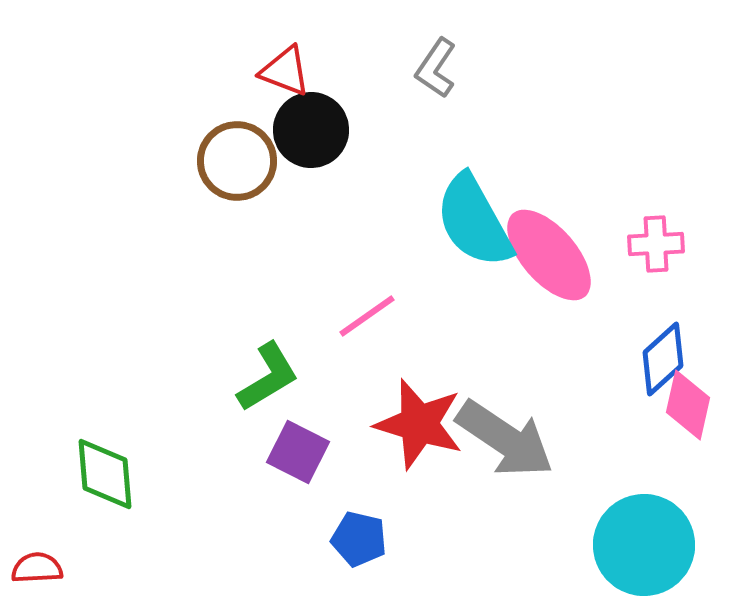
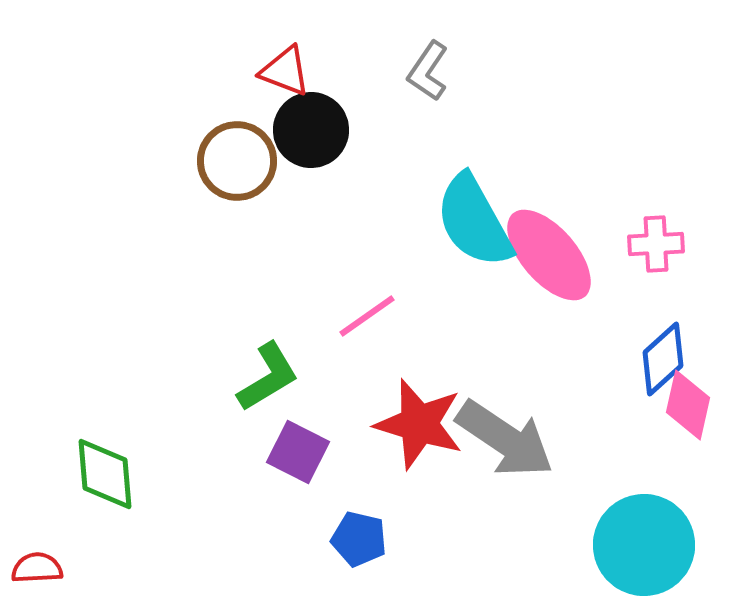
gray L-shape: moved 8 px left, 3 px down
